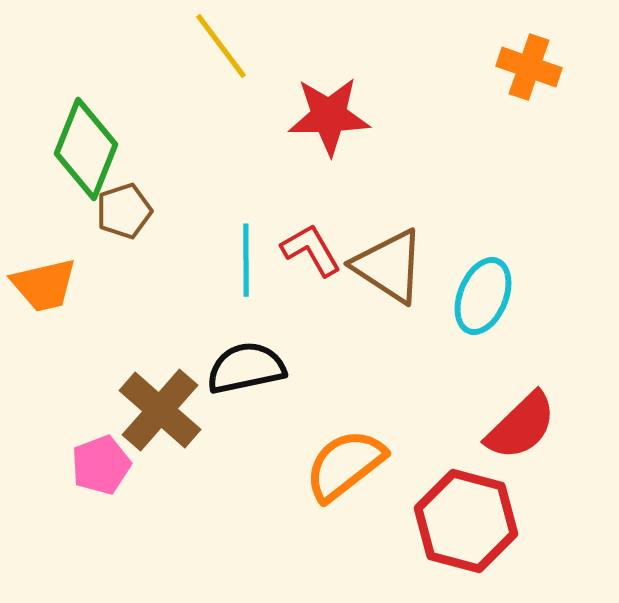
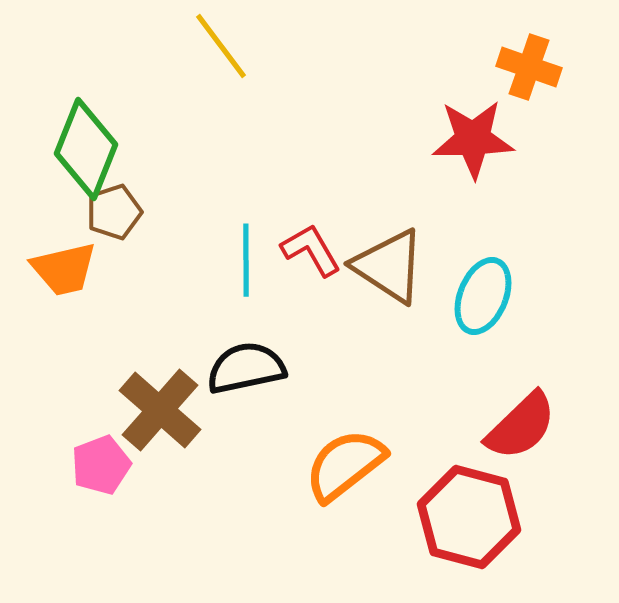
red star: moved 144 px right, 23 px down
brown pentagon: moved 10 px left, 1 px down
orange trapezoid: moved 20 px right, 16 px up
red hexagon: moved 3 px right, 4 px up
